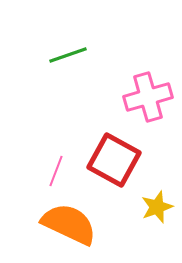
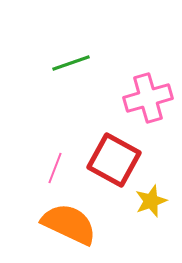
green line: moved 3 px right, 8 px down
pink cross: moved 1 px down
pink line: moved 1 px left, 3 px up
yellow star: moved 6 px left, 6 px up
